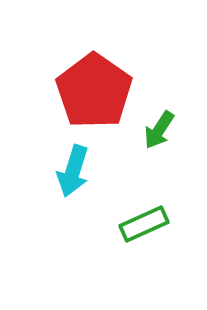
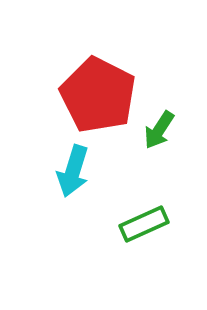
red pentagon: moved 4 px right, 4 px down; rotated 8 degrees counterclockwise
